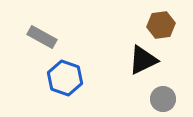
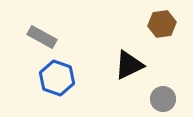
brown hexagon: moved 1 px right, 1 px up
black triangle: moved 14 px left, 5 px down
blue hexagon: moved 8 px left
